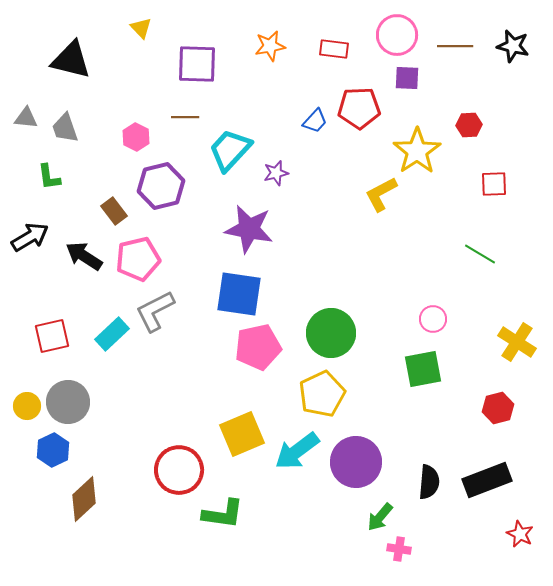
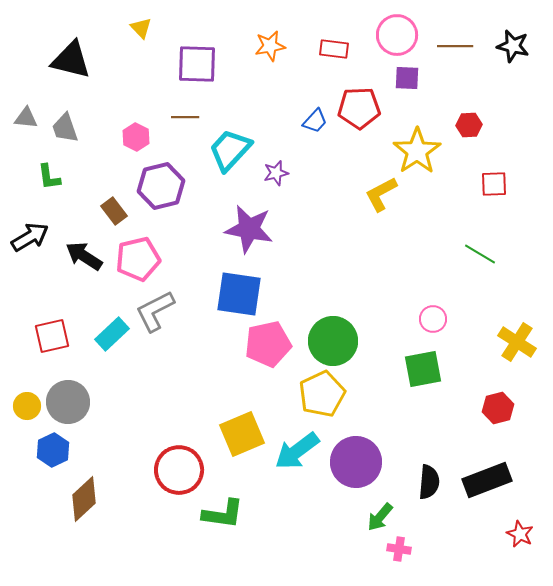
green circle at (331, 333): moved 2 px right, 8 px down
pink pentagon at (258, 347): moved 10 px right, 3 px up
